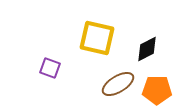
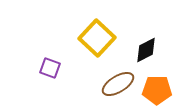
yellow square: rotated 30 degrees clockwise
black diamond: moved 1 px left, 1 px down
